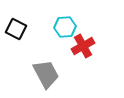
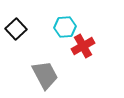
black square: rotated 20 degrees clockwise
gray trapezoid: moved 1 px left, 1 px down
